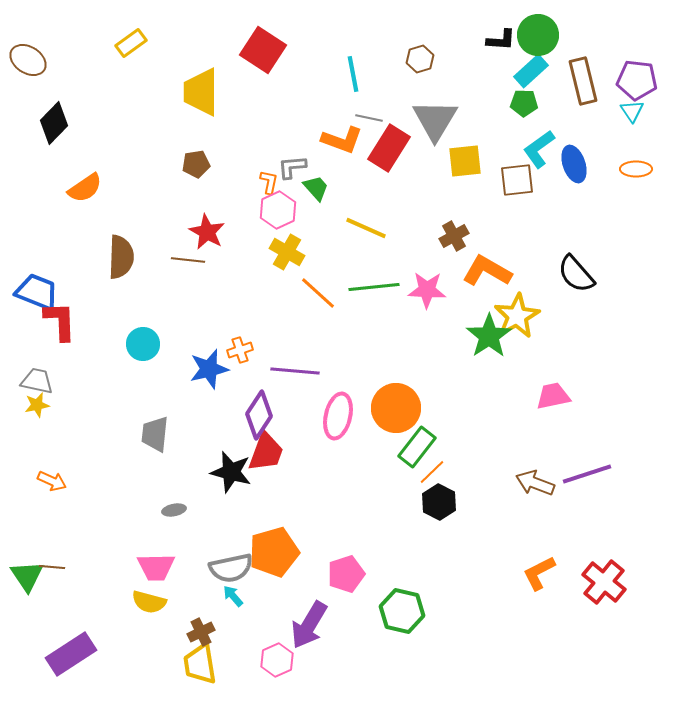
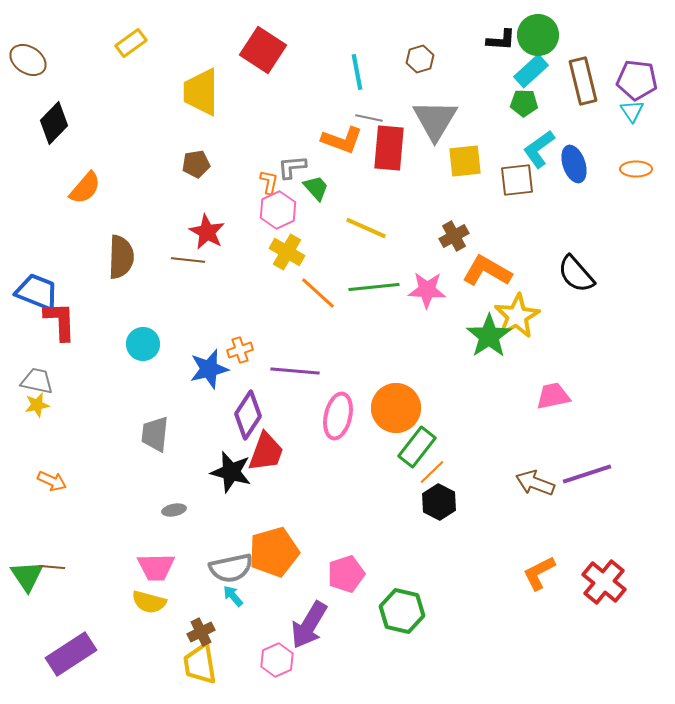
cyan line at (353, 74): moved 4 px right, 2 px up
red rectangle at (389, 148): rotated 27 degrees counterclockwise
orange semicircle at (85, 188): rotated 15 degrees counterclockwise
purple diamond at (259, 415): moved 11 px left
